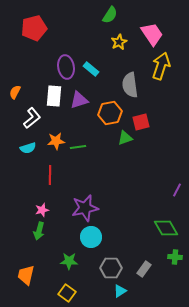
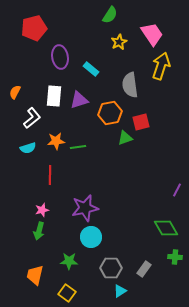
purple ellipse: moved 6 px left, 10 px up
orange trapezoid: moved 9 px right
